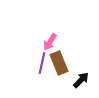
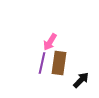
brown rectangle: rotated 30 degrees clockwise
